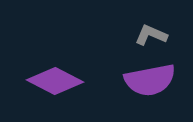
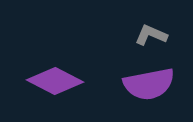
purple semicircle: moved 1 px left, 4 px down
